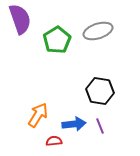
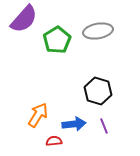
purple semicircle: moved 4 px right; rotated 60 degrees clockwise
gray ellipse: rotated 8 degrees clockwise
black hexagon: moved 2 px left; rotated 8 degrees clockwise
purple line: moved 4 px right
